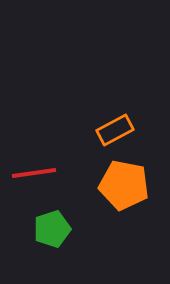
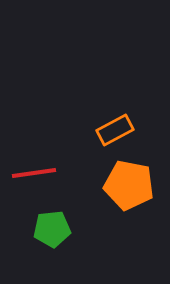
orange pentagon: moved 5 px right
green pentagon: rotated 12 degrees clockwise
